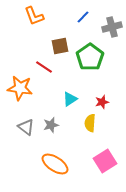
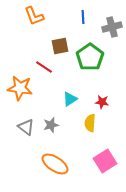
blue line: rotated 48 degrees counterclockwise
red star: rotated 24 degrees clockwise
